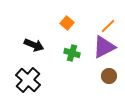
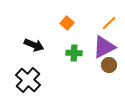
orange line: moved 1 px right, 3 px up
green cross: moved 2 px right; rotated 14 degrees counterclockwise
brown circle: moved 11 px up
